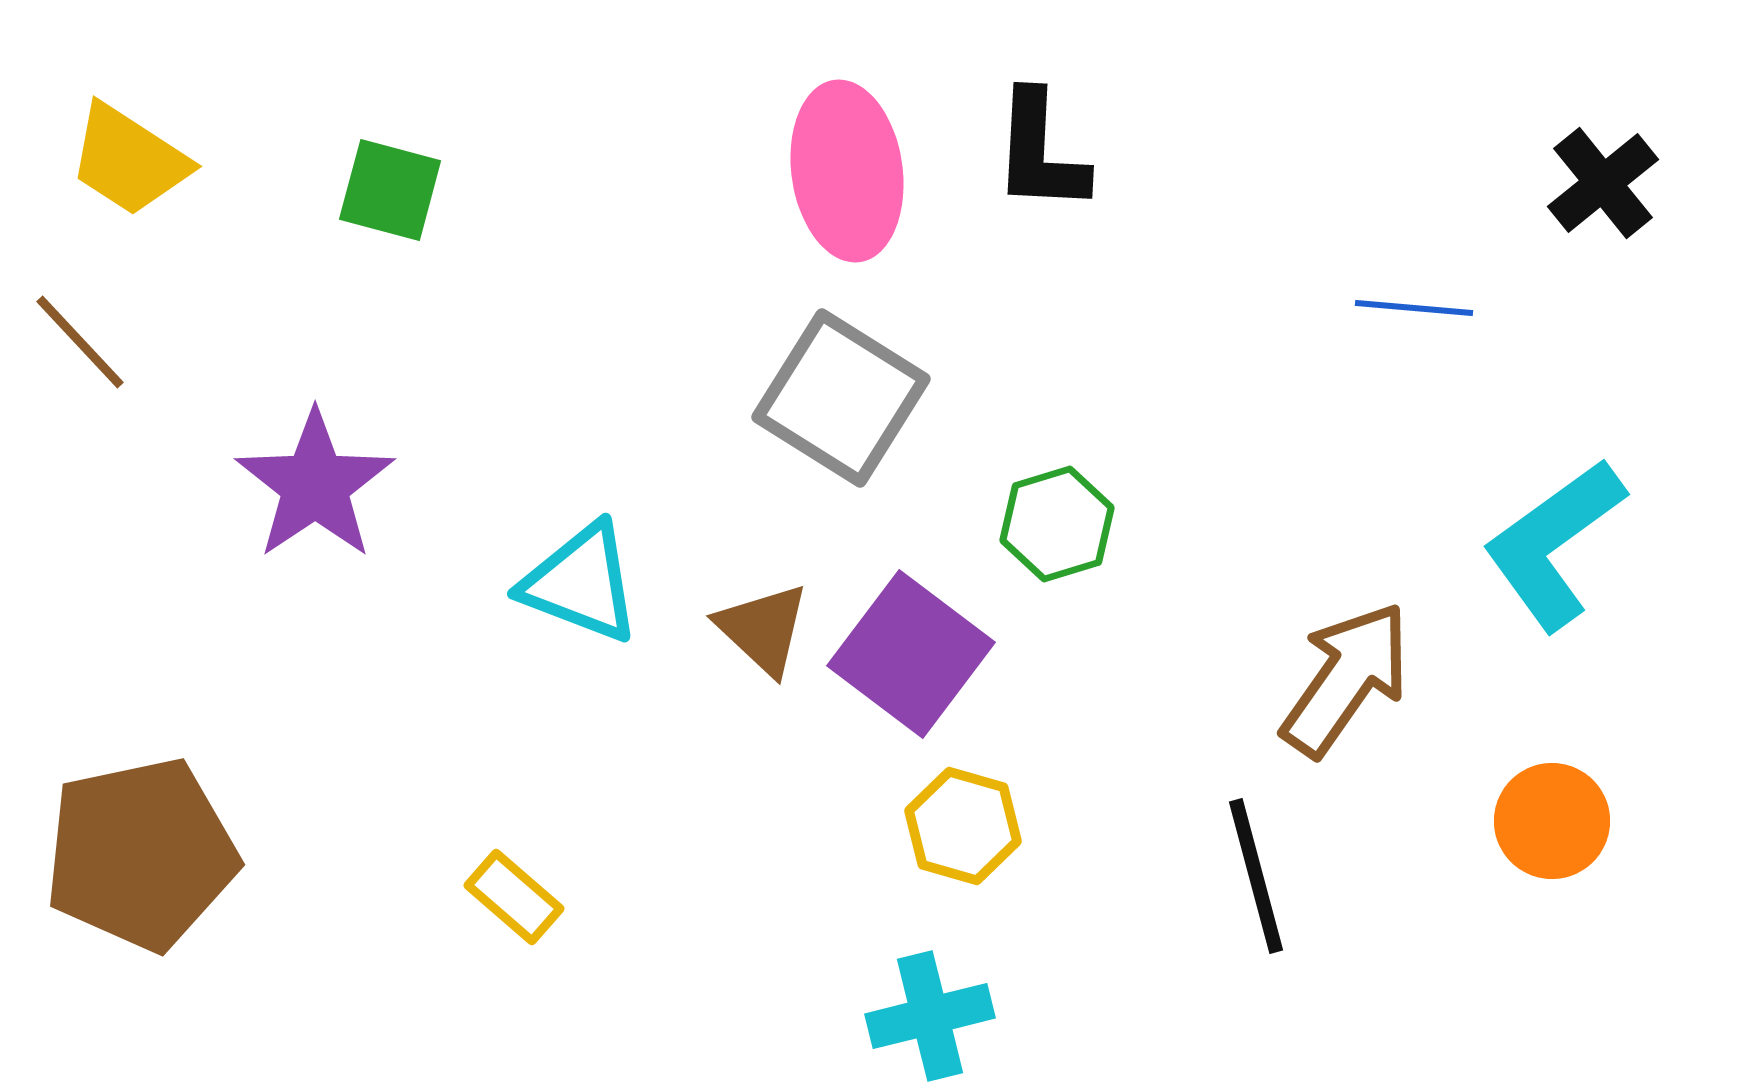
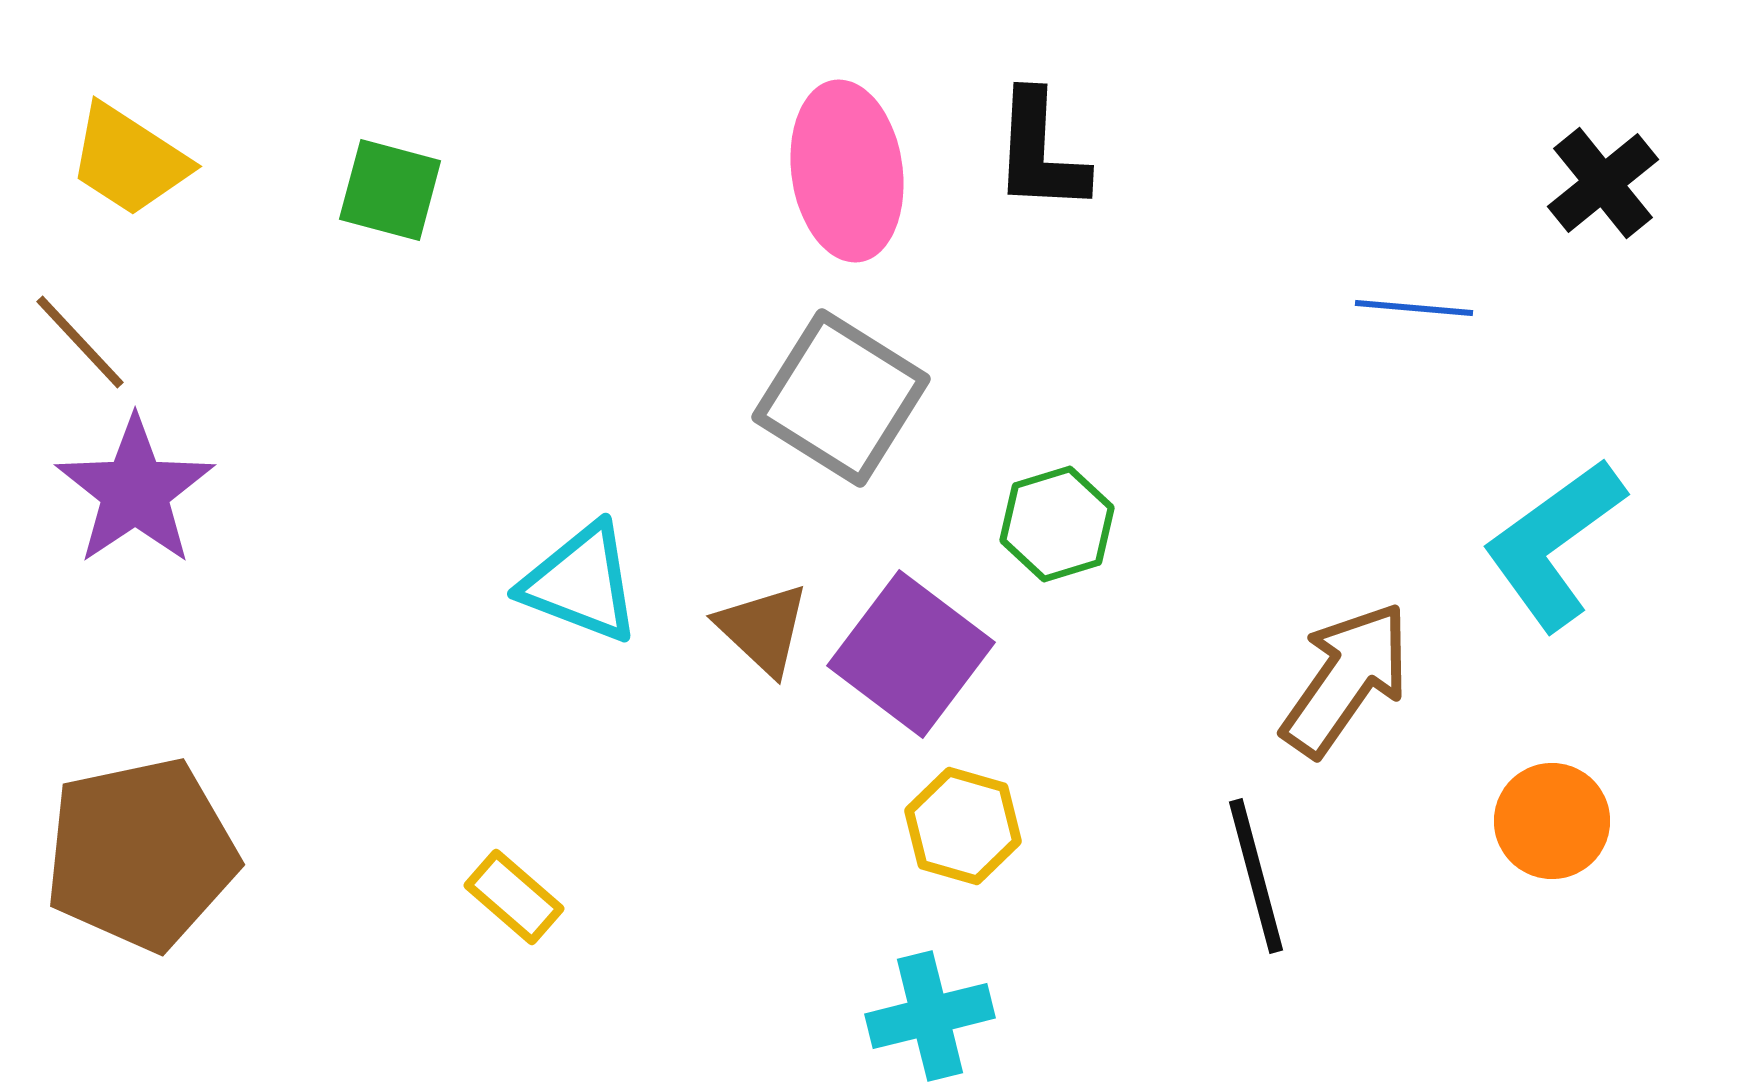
purple star: moved 180 px left, 6 px down
